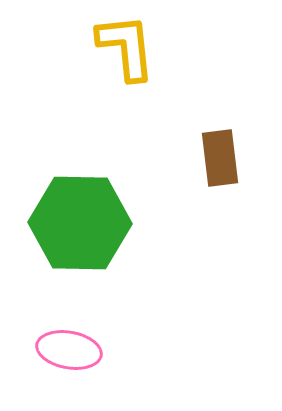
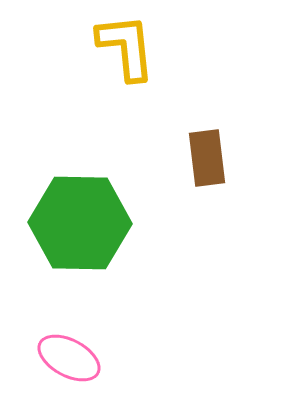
brown rectangle: moved 13 px left
pink ellipse: moved 8 px down; rotated 18 degrees clockwise
